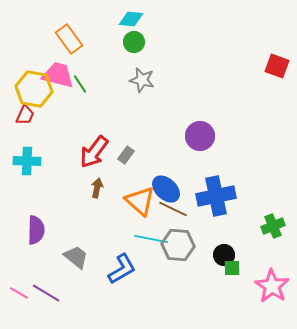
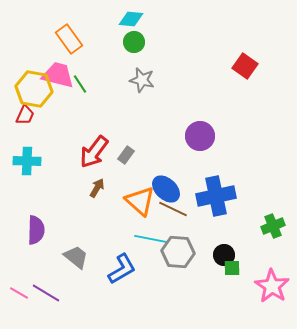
red square: moved 32 px left; rotated 15 degrees clockwise
brown arrow: rotated 18 degrees clockwise
gray hexagon: moved 7 px down
